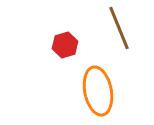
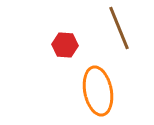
red hexagon: rotated 20 degrees clockwise
